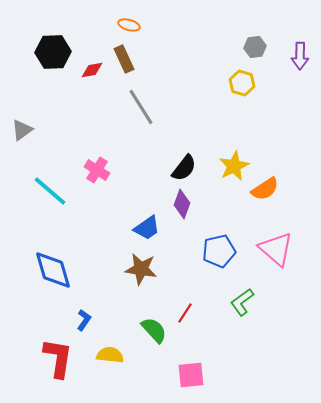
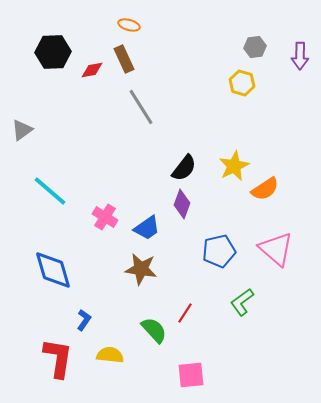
pink cross: moved 8 px right, 47 px down
